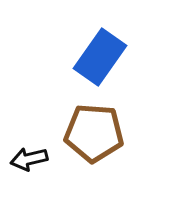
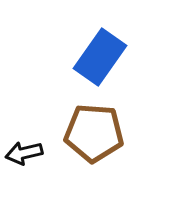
black arrow: moved 5 px left, 6 px up
